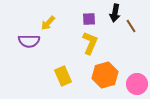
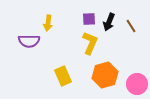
black arrow: moved 6 px left, 9 px down; rotated 12 degrees clockwise
yellow arrow: rotated 35 degrees counterclockwise
